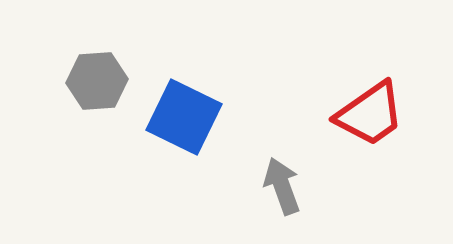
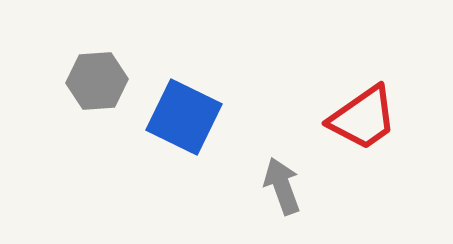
red trapezoid: moved 7 px left, 4 px down
